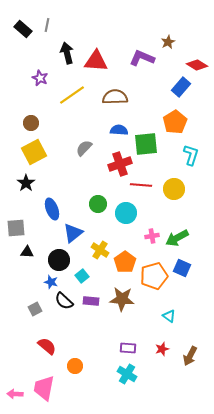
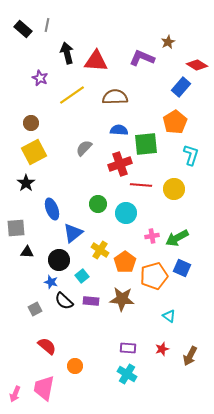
pink arrow at (15, 394): rotated 70 degrees counterclockwise
